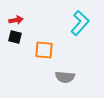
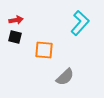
gray semicircle: rotated 48 degrees counterclockwise
